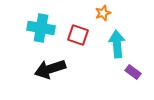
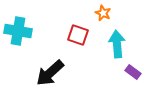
orange star: rotated 28 degrees counterclockwise
cyan cross: moved 23 px left, 3 px down
black arrow: moved 4 px down; rotated 24 degrees counterclockwise
